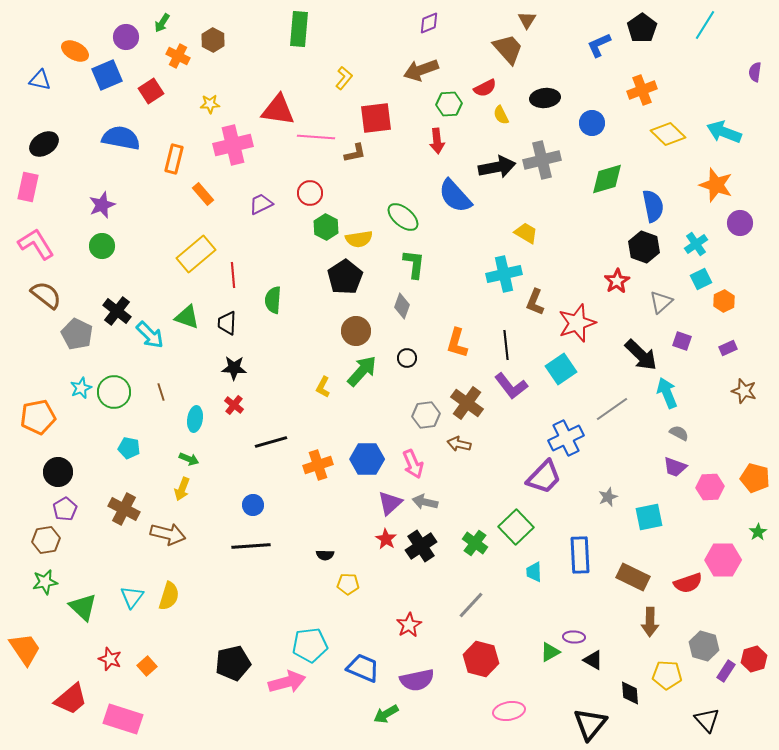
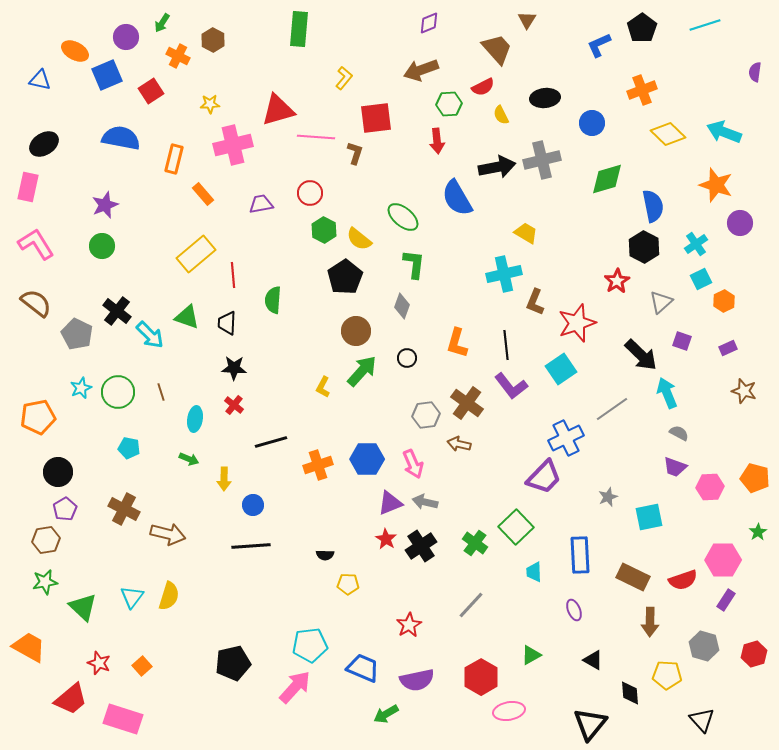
cyan line at (705, 25): rotated 40 degrees clockwise
brown trapezoid at (508, 49): moved 11 px left
red semicircle at (485, 88): moved 2 px left, 1 px up
red triangle at (278, 110): rotated 24 degrees counterclockwise
brown L-shape at (355, 153): rotated 60 degrees counterclockwise
blue semicircle at (455, 196): moved 2 px right, 2 px down; rotated 12 degrees clockwise
purple trapezoid at (261, 204): rotated 15 degrees clockwise
purple star at (102, 205): moved 3 px right
green hexagon at (326, 227): moved 2 px left, 3 px down
yellow semicircle at (359, 239): rotated 48 degrees clockwise
black hexagon at (644, 247): rotated 8 degrees clockwise
brown semicircle at (46, 295): moved 10 px left, 8 px down
green circle at (114, 392): moved 4 px right
yellow arrow at (182, 489): moved 42 px right, 10 px up; rotated 20 degrees counterclockwise
purple triangle at (390, 503): rotated 20 degrees clockwise
red semicircle at (688, 583): moved 5 px left, 3 px up
purple ellipse at (574, 637): moved 27 px up; rotated 65 degrees clockwise
orange trapezoid at (25, 649): moved 4 px right, 2 px up; rotated 27 degrees counterclockwise
green triangle at (550, 652): moved 19 px left, 3 px down
red star at (110, 659): moved 11 px left, 4 px down
red hexagon at (481, 659): moved 18 px down; rotated 16 degrees clockwise
red hexagon at (754, 659): moved 5 px up
orange square at (147, 666): moved 5 px left
purple rectangle at (726, 671): moved 71 px up
pink arrow at (287, 682): moved 8 px right, 5 px down; rotated 33 degrees counterclockwise
black triangle at (707, 720): moved 5 px left
